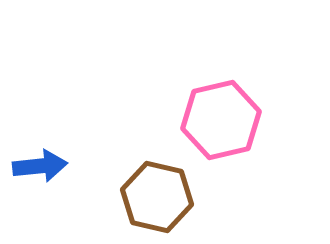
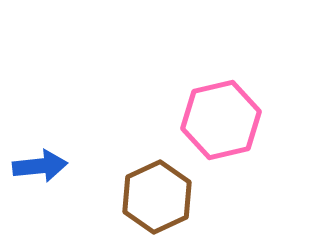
brown hexagon: rotated 22 degrees clockwise
